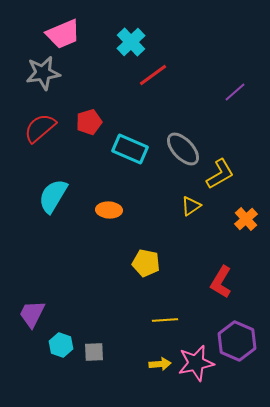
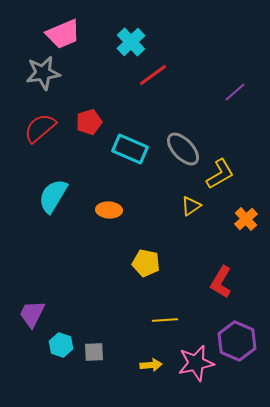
yellow arrow: moved 9 px left, 1 px down
